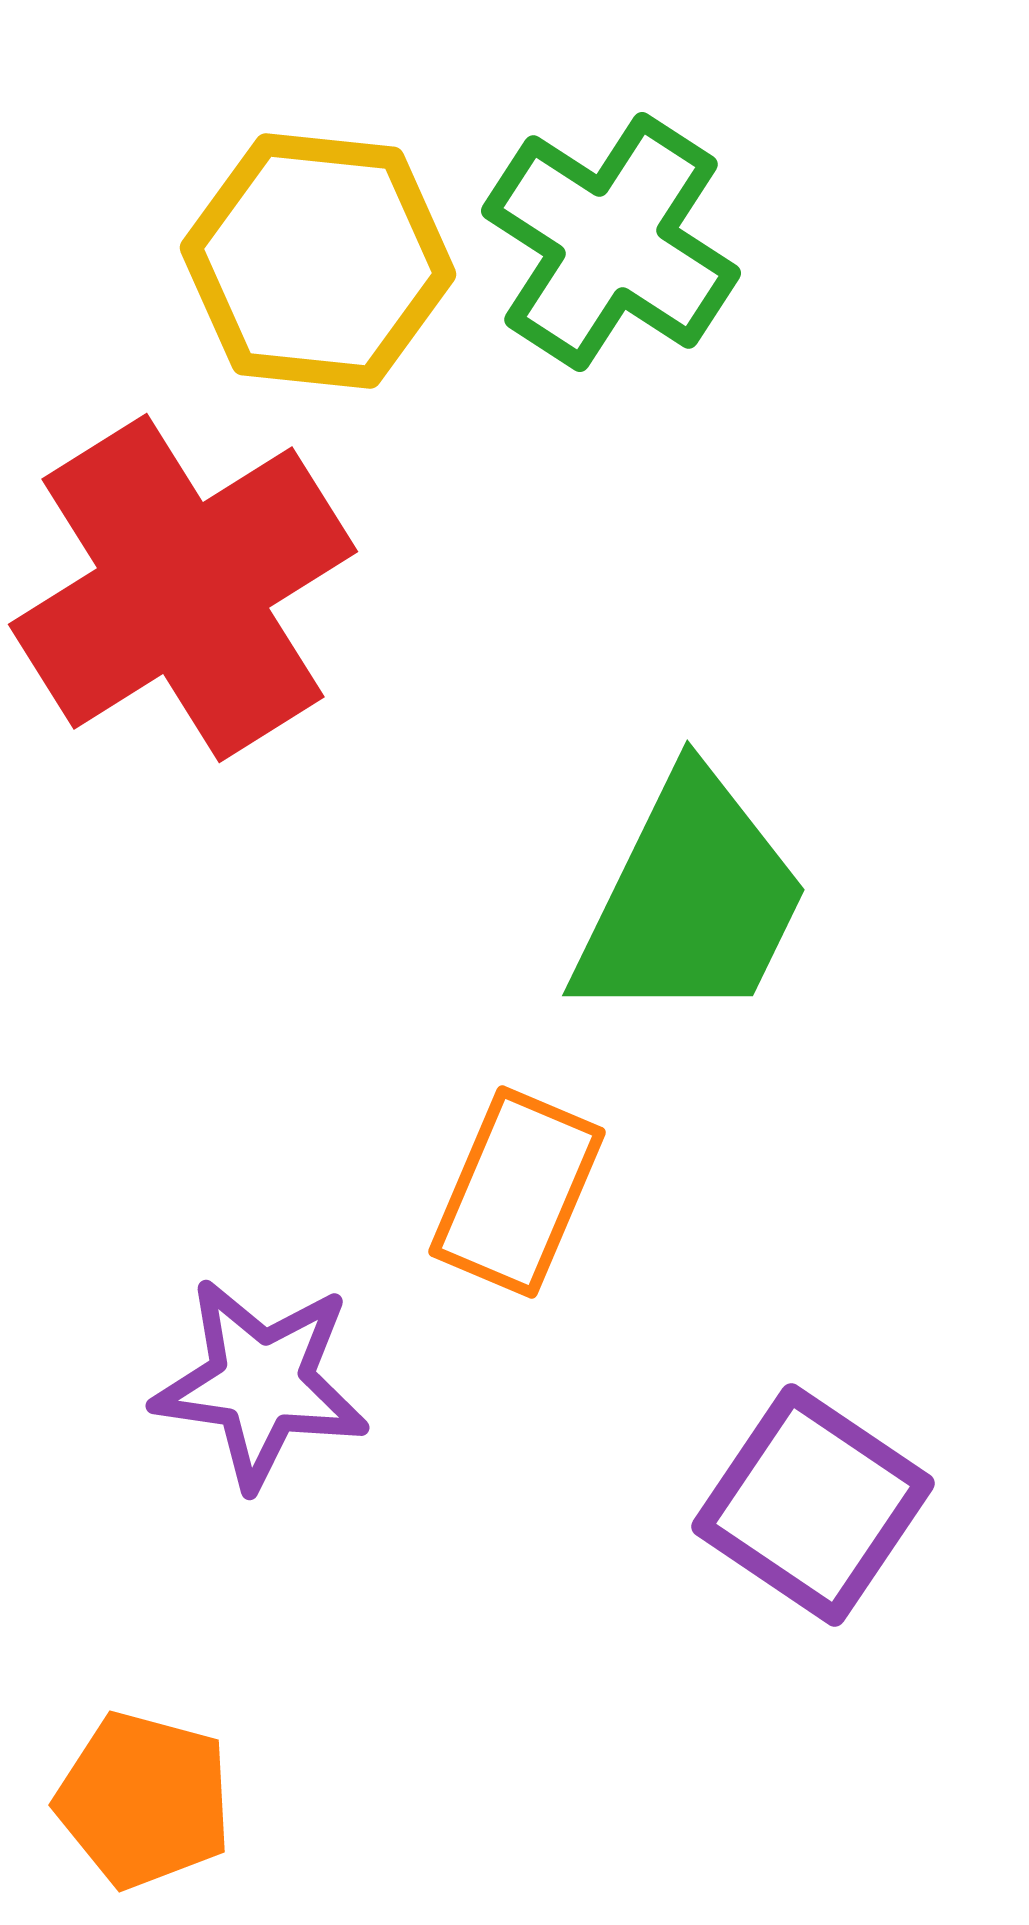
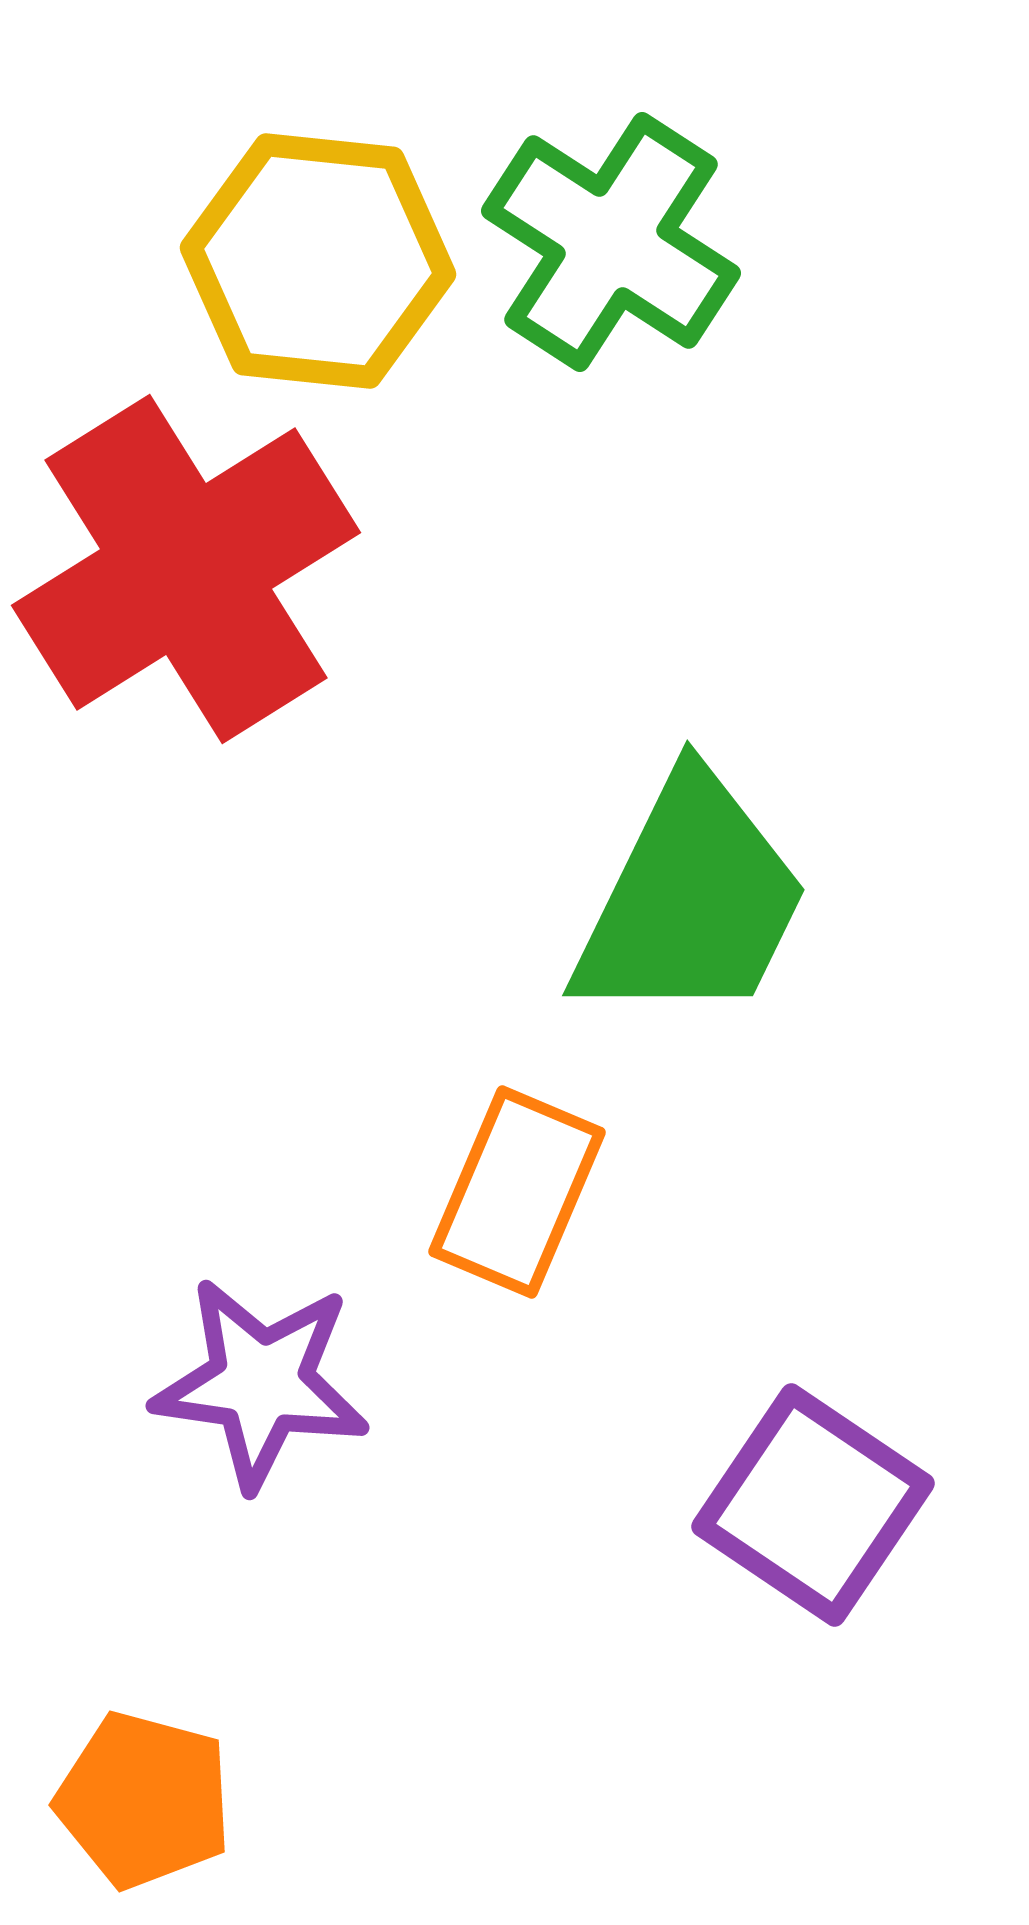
red cross: moved 3 px right, 19 px up
